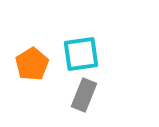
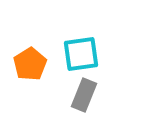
orange pentagon: moved 2 px left
